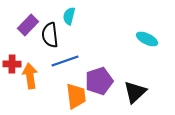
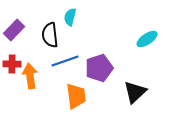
cyan semicircle: moved 1 px right, 1 px down
purple rectangle: moved 14 px left, 5 px down
cyan ellipse: rotated 60 degrees counterclockwise
purple pentagon: moved 13 px up
